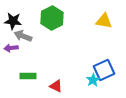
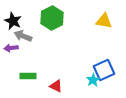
black star: rotated 18 degrees clockwise
